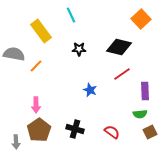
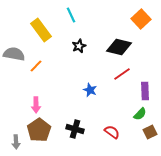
yellow rectangle: moved 1 px up
black star: moved 3 px up; rotated 24 degrees counterclockwise
green semicircle: rotated 40 degrees counterclockwise
